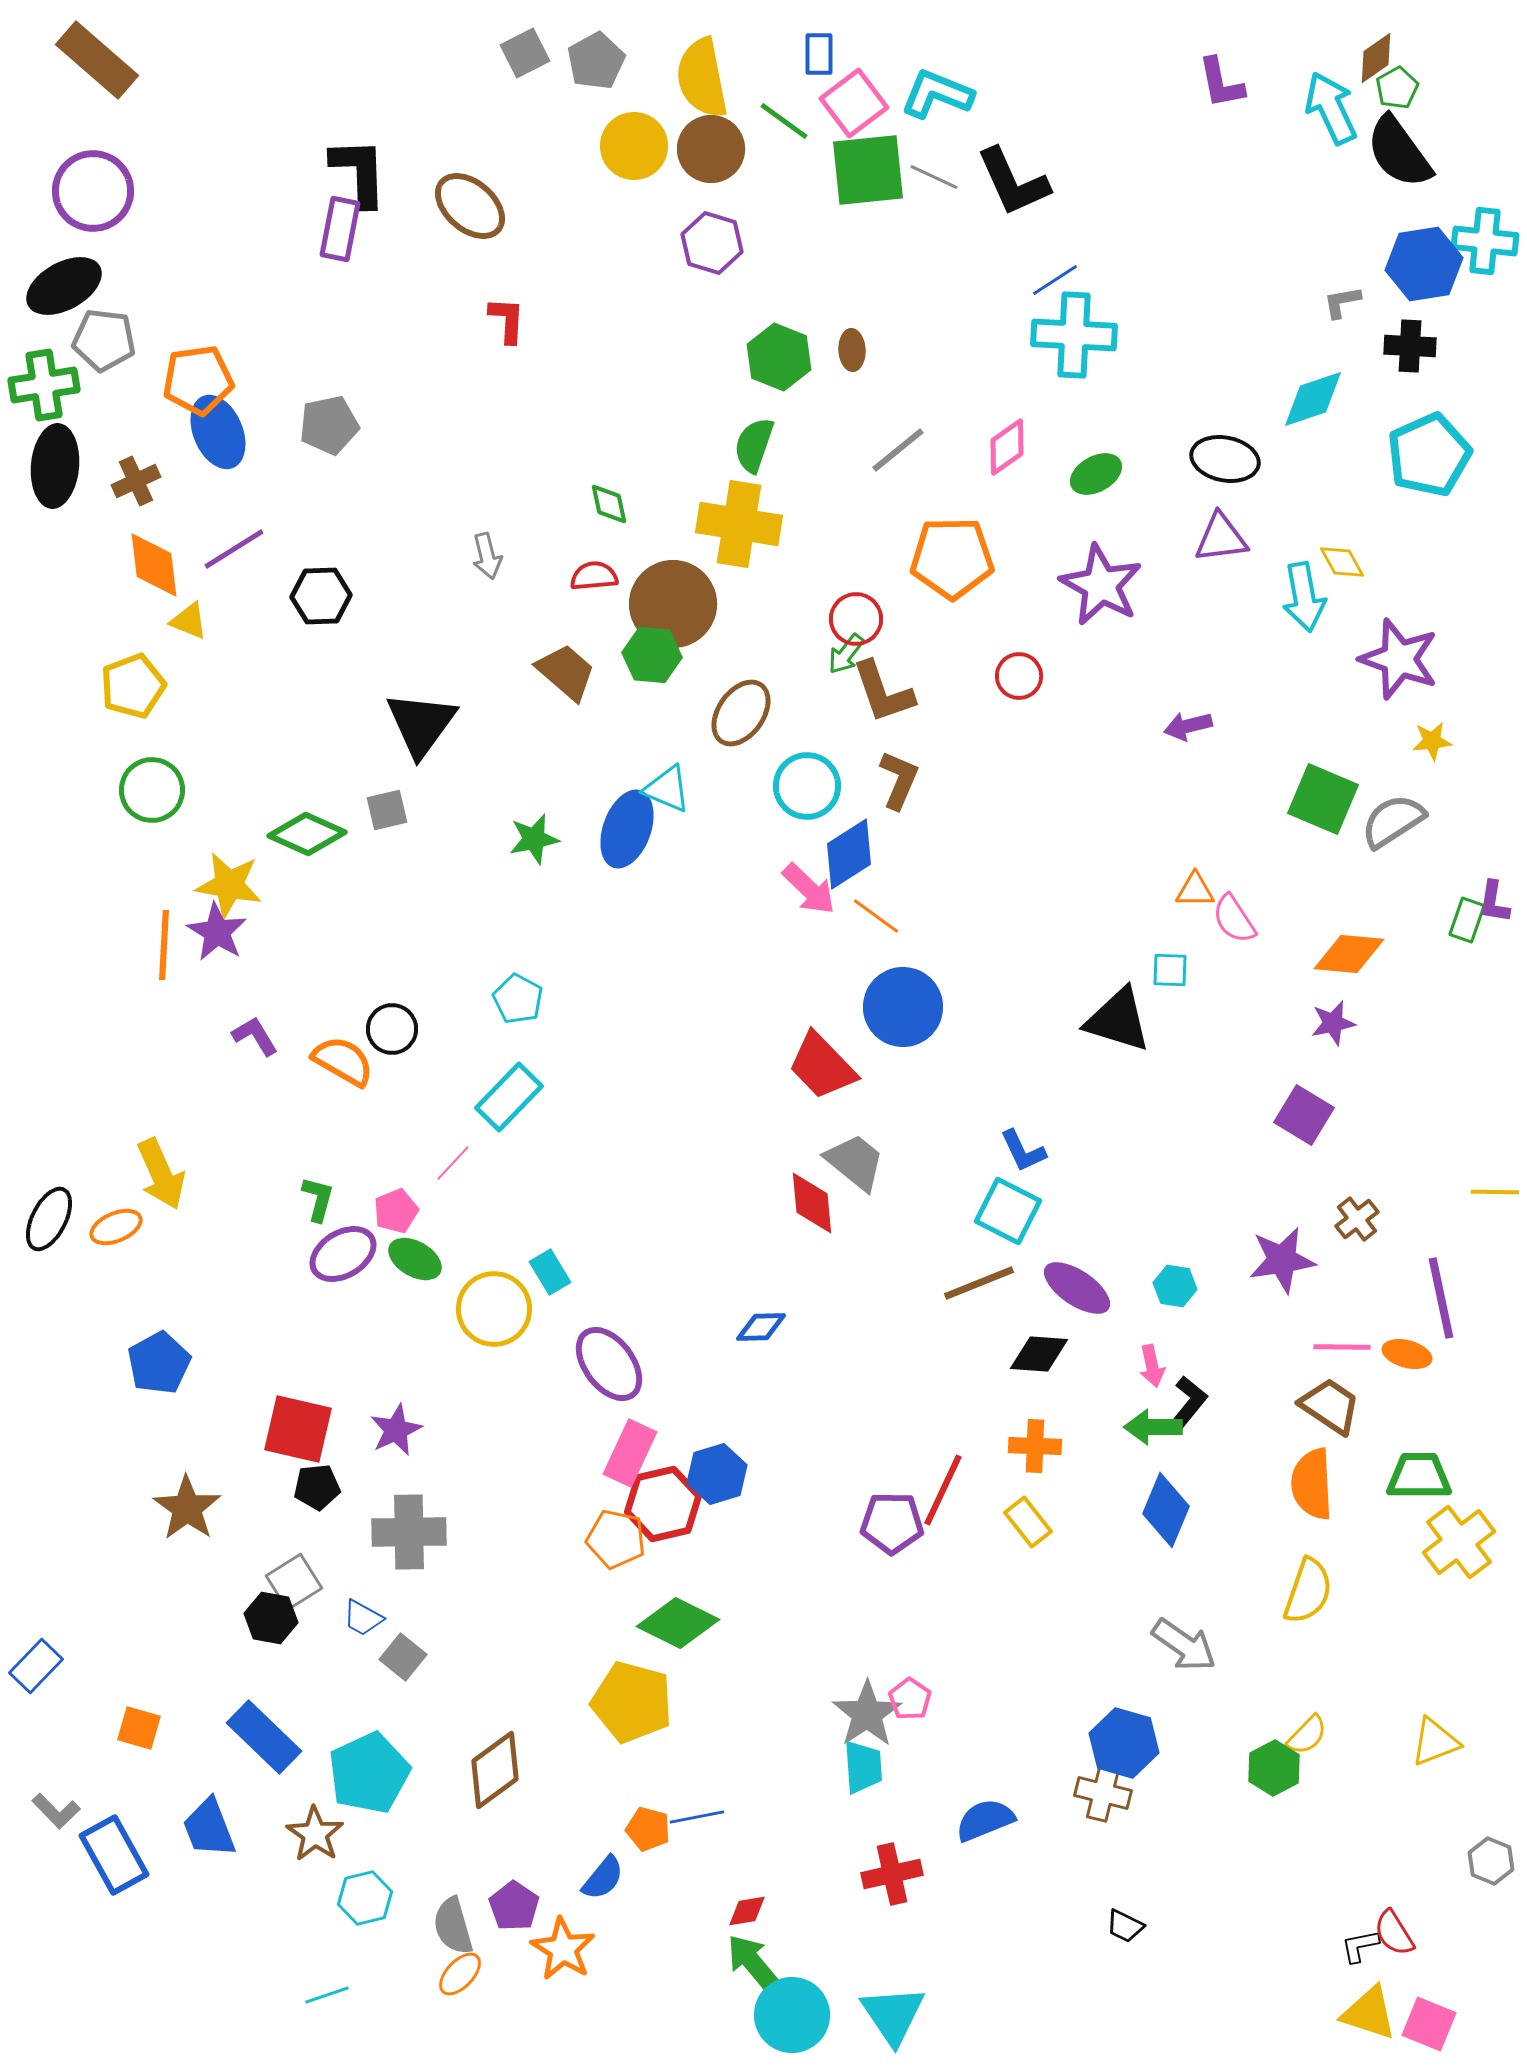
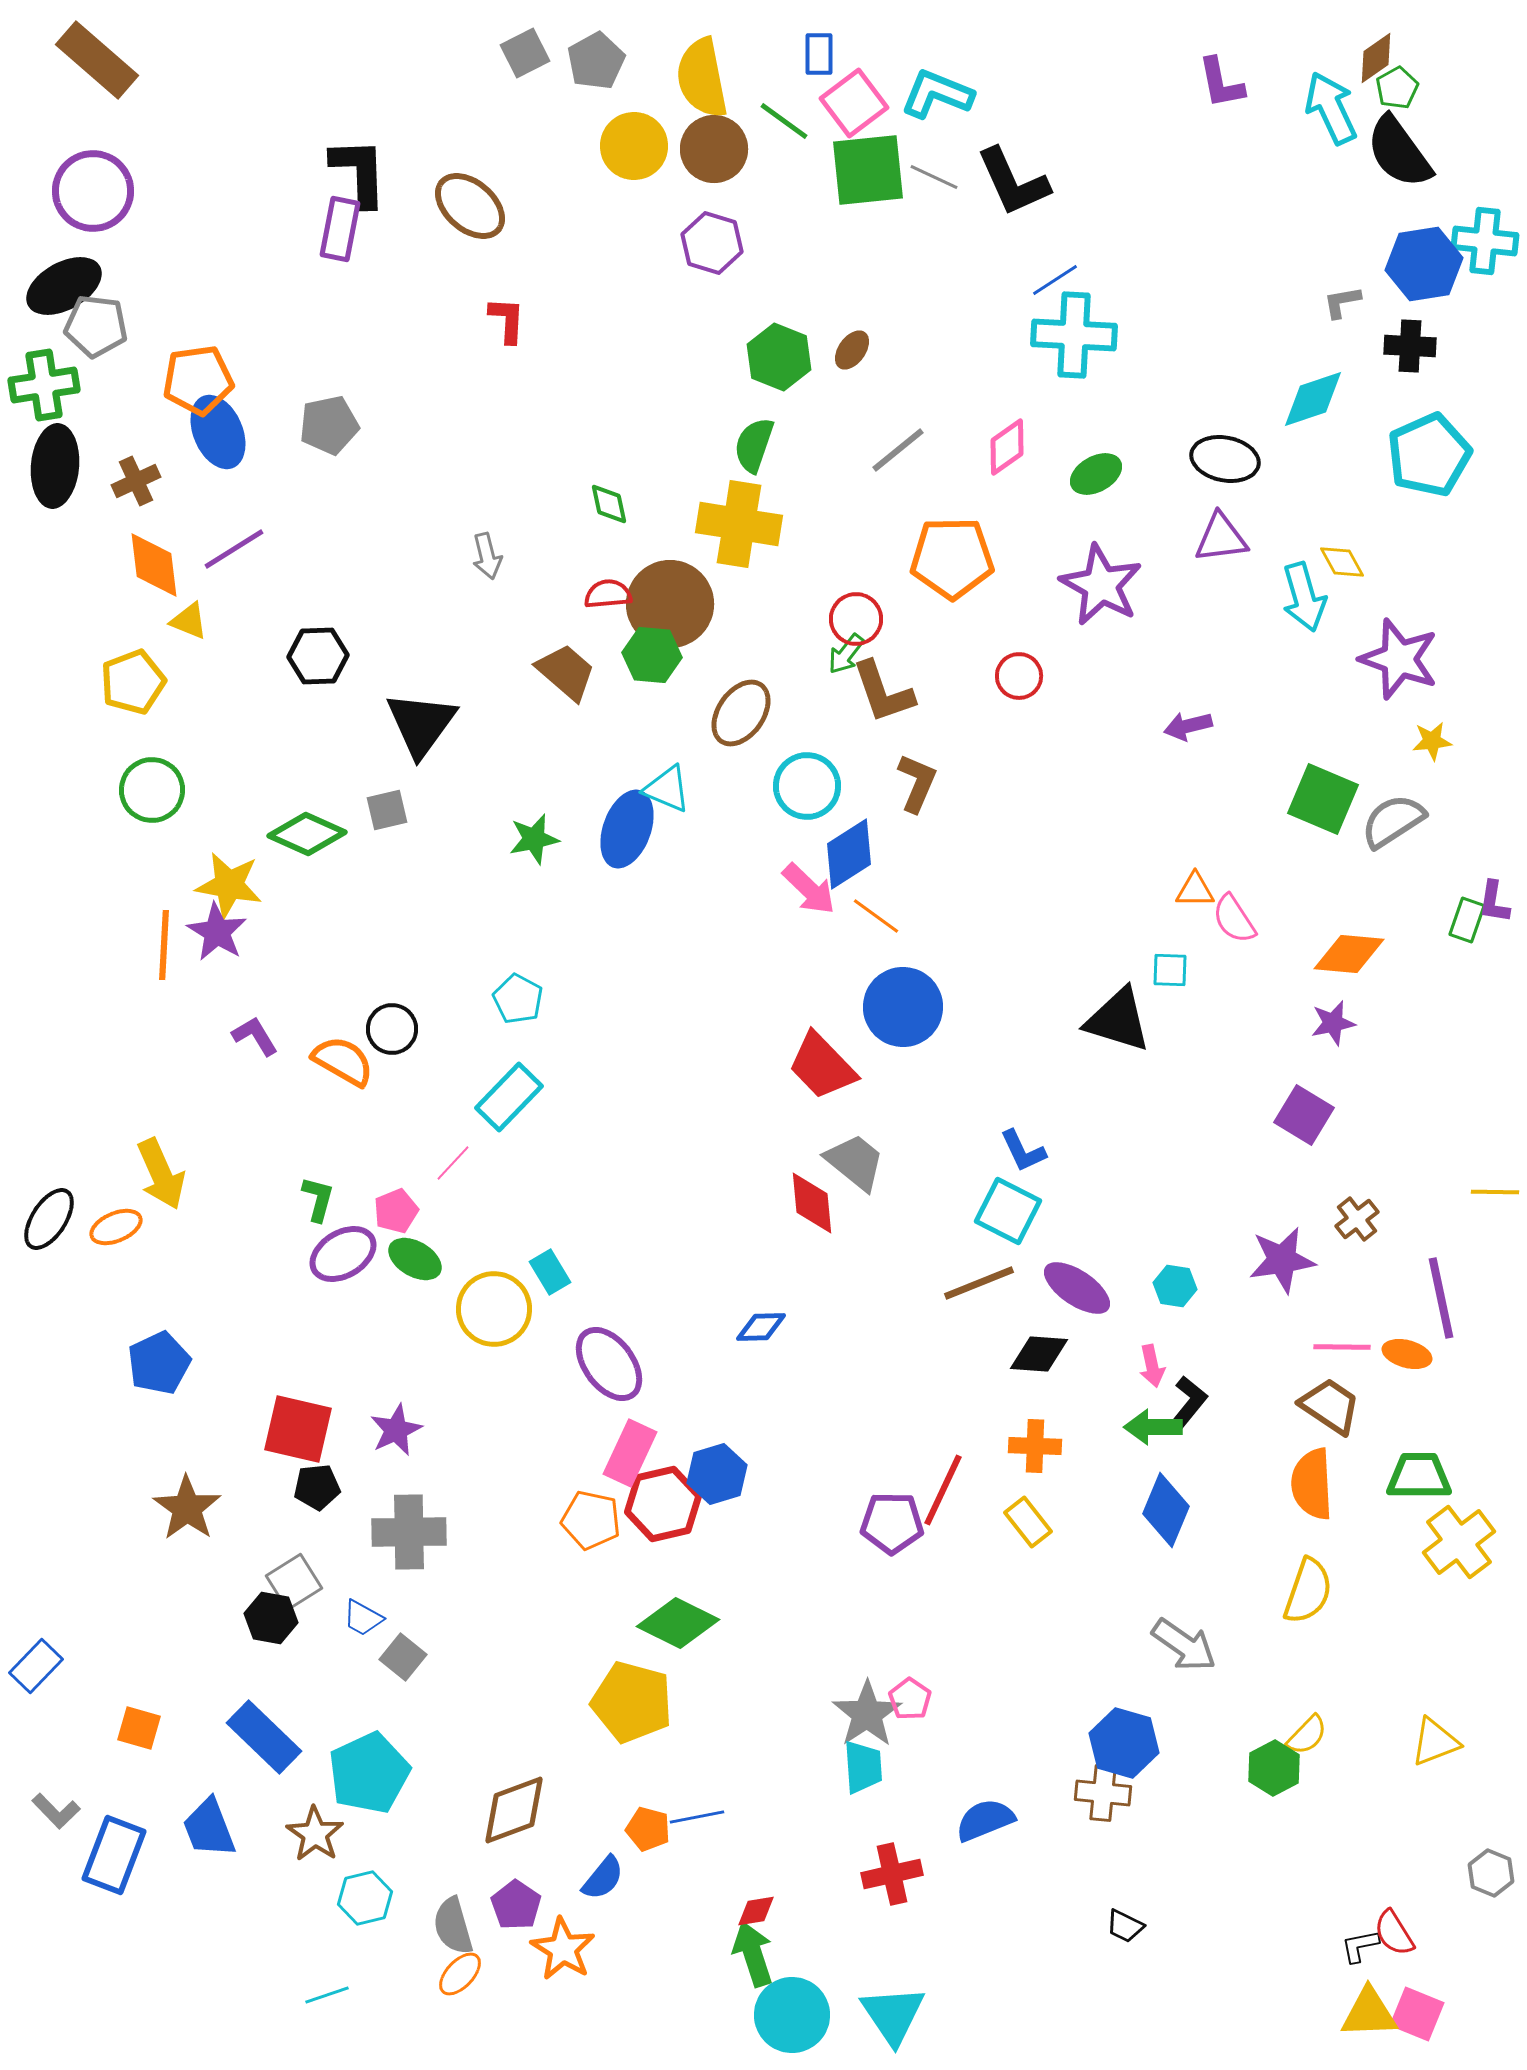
brown circle at (711, 149): moved 3 px right
gray pentagon at (104, 340): moved 8 px left, 14 px up
brown ellipse at (852, 350): rotated 39 degrees clockwise
red semicircle at (594, 576): moved 14 px right, 18 px down
black hexagon at (321, 596): moved 3 px left, 60 px down
cyan arrow at (1304, 597): rotated 6 degrees counterclockwise
brown circle at (673, 604): moved 3 px left
yellow pentagon at (133, 686): moved 4 px up
brown L-shape at (899, 780): moved 18 px right, 3 px down
black ellipse at (49, 1219): rotated 6 degrees clockwise
blue pentagon at (159, 1363): rotated 4 degrees clockwise
orange pentagon at (616, 1539): moved 25 px left, 19 px up
brown diamond at (495, 1770): moved 19 px right, 40 px down; rotated 16 degrees clockwise
brown cross at (1103, 1793): rotated 8 degrees counterclockwise
blue rectangle at (114, 1855): rotated 50 degrees clockwise
gray hexagon at (1491, 1861): moved 12 px down
purple pentagon at (514, 1906): moved 2 px right, 1 px up
red diamond at (747, 1911): moved 9 px right
green arrow at (753, 1963): moved 9 px up; rotated 22 degrees clockwise
yellow triangle at (1369, 2013): rotated 20 degrees counterclockwise
pink square at (1429, 2024): moved 12 px left, 10 px up
